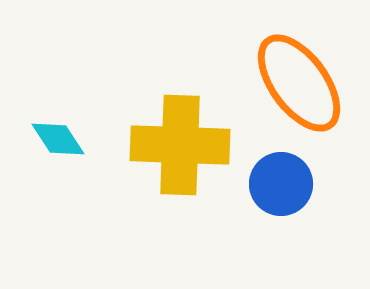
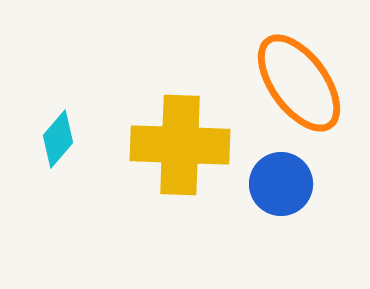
cyan diamond: rotated 74 degrees clockwise
